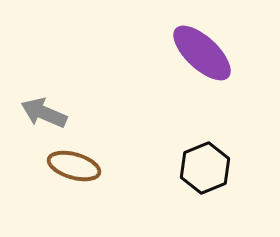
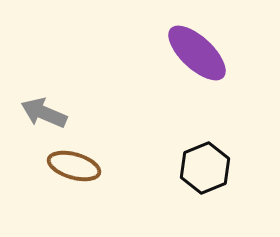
purple ellipse: moved 5 px left
